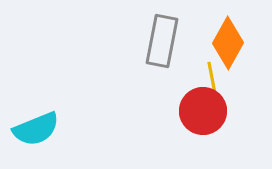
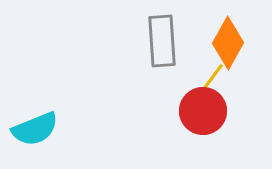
gray rectangle: rotated 15 degrees counterclockwise
yellow line: rotated 48 degrees clockwise
cyan semicircle: moved 1 px left
